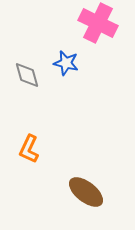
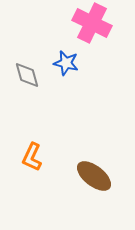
pink cross: moved 6 px left
orange L-shape: moved 3 px right, 8 px down
brown ellipse: moved 8 px right, 16 px up
